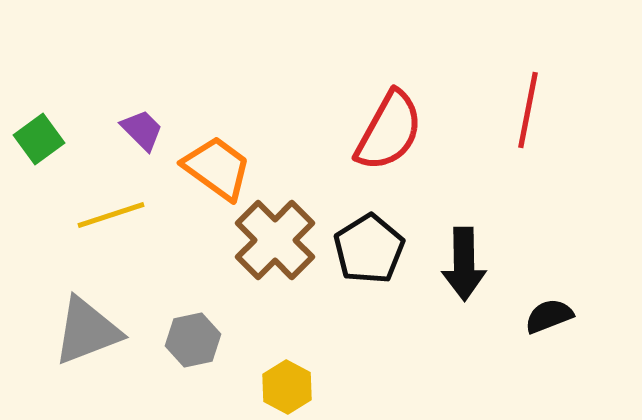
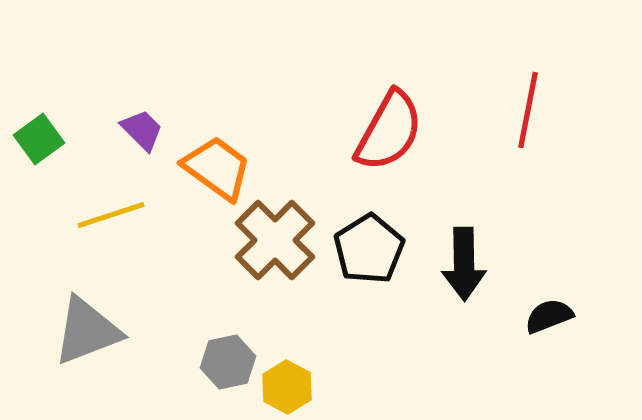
gray hexagon: moved 35 px right, 22 px down
